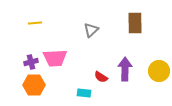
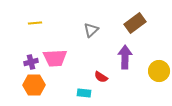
brown rectangle: rotated 55 degrees clockwise
purple arrow: moved 12 px up
